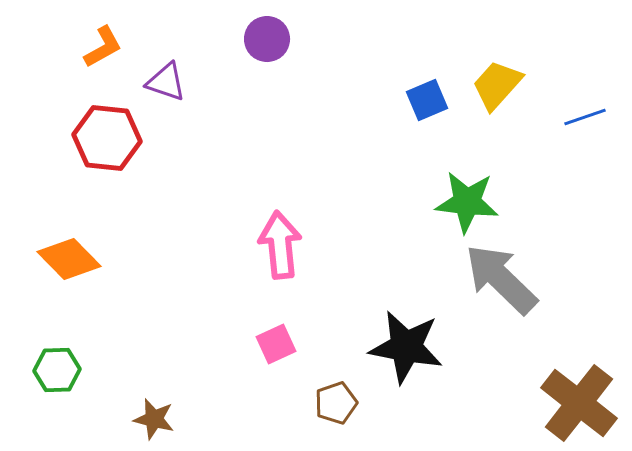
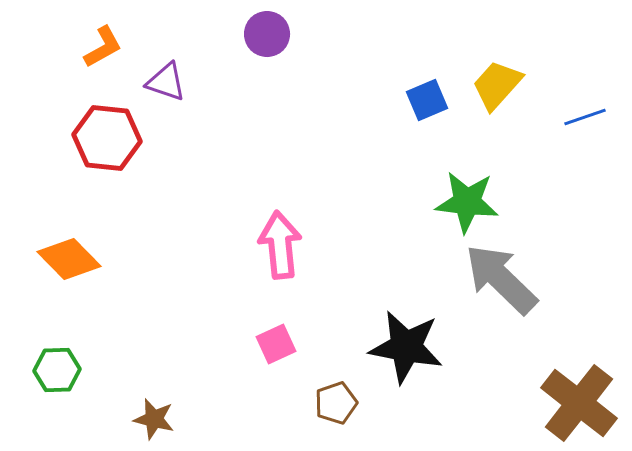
purple circle: moved 5 px up
